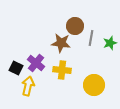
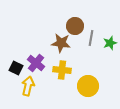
yellow circle: moved 6 px left, 1 px down
